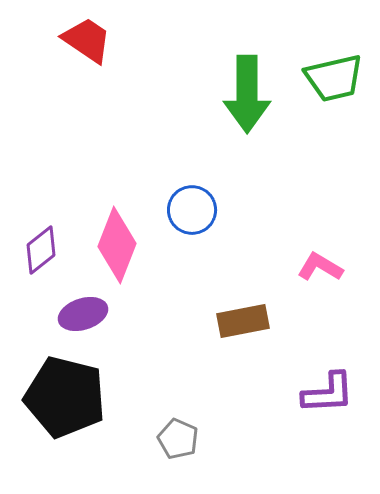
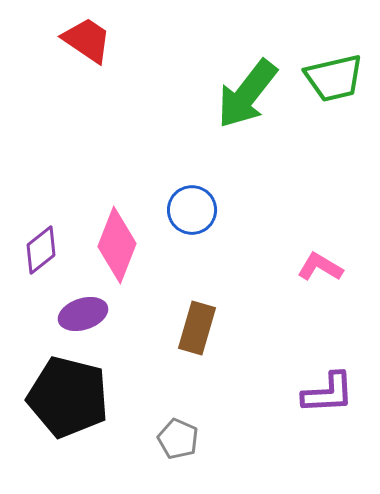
green arrow: rotated 38 degrees clockwise
brown rectangle: moved 46 px left, 7 px down; rotated 63 degrees counterclockwise
black pentagon: moved 3 px right
